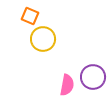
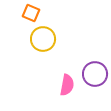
orange square: moved 1 px right, 3 px up
purple circle: moved 2 px right, 3 px up
